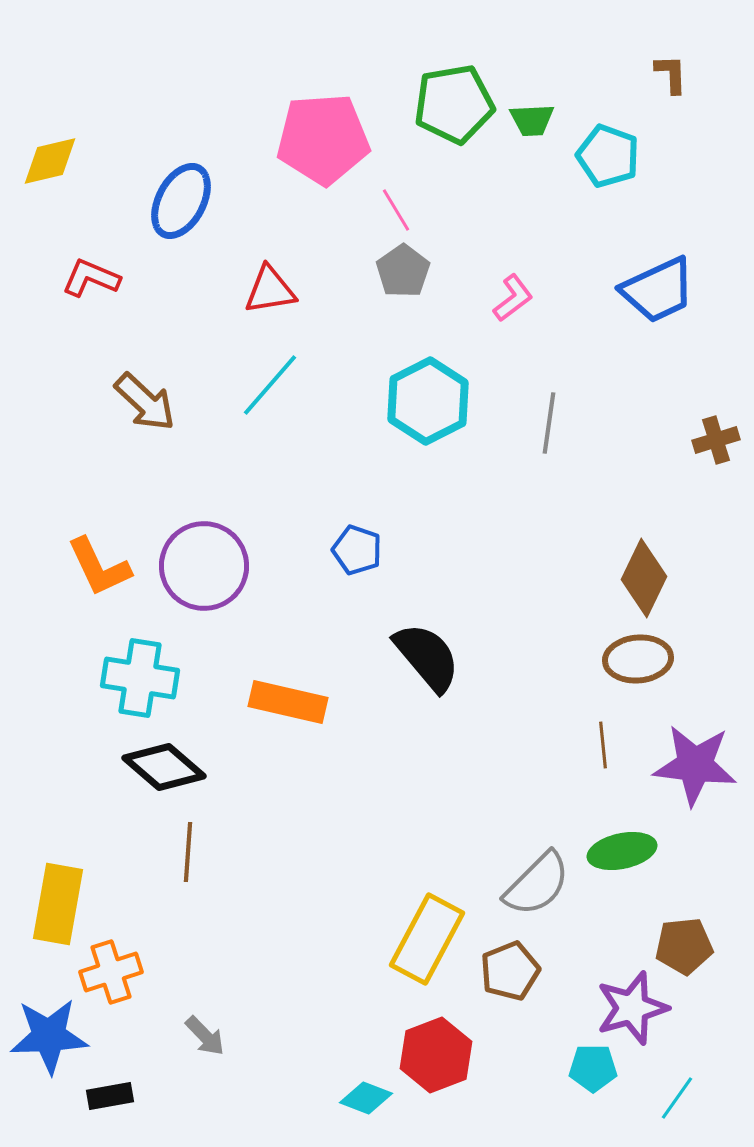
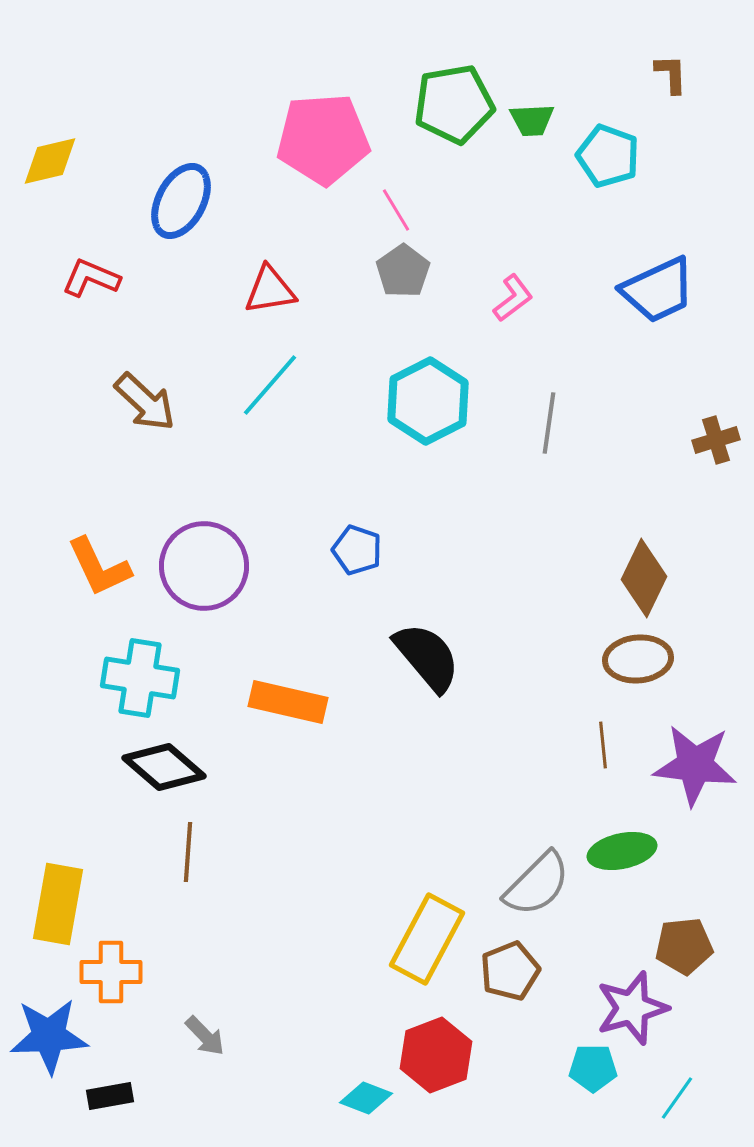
orange cross at (111, 972): rotated 18 degrees clockwise
